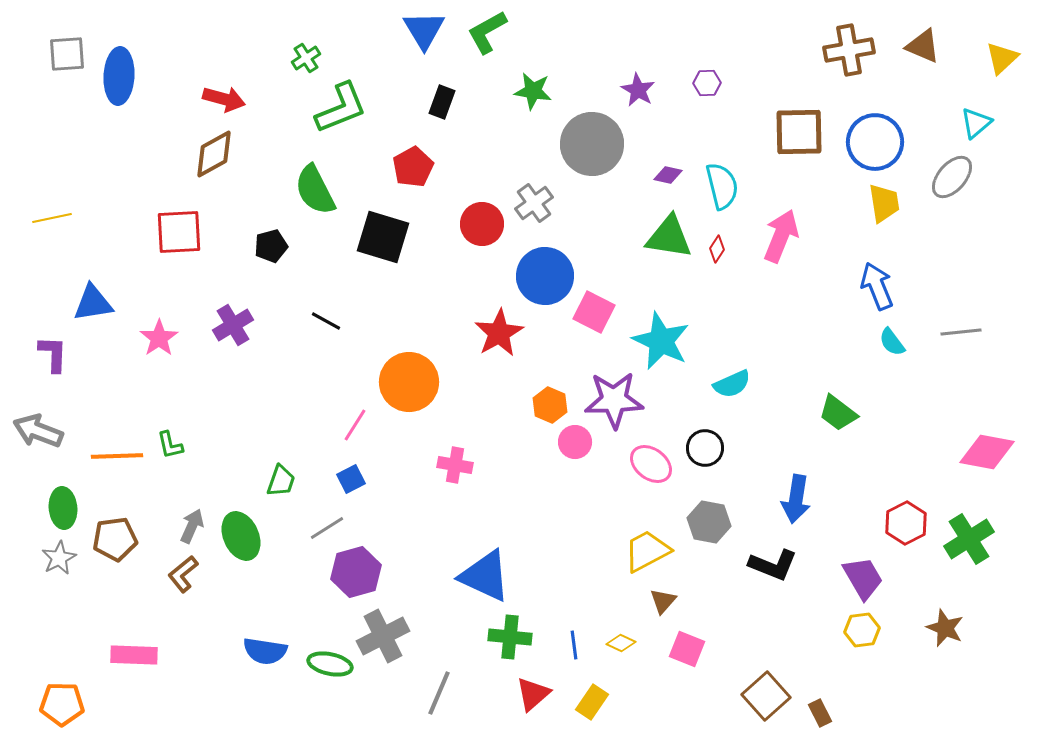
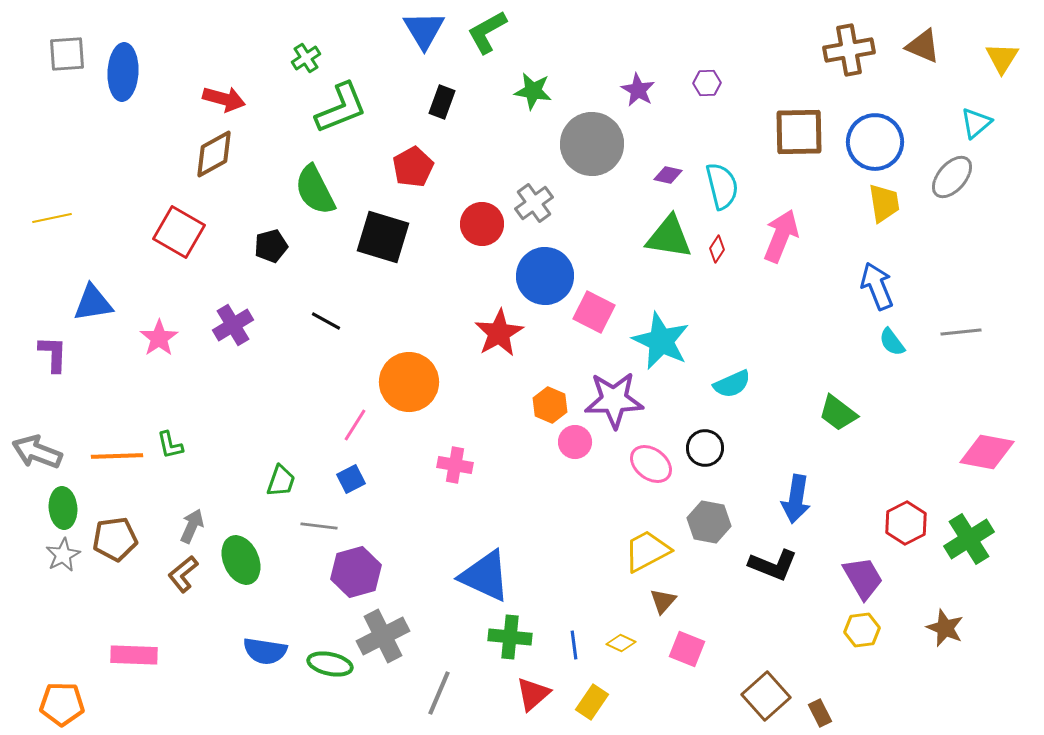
yellow triangle at (1002, 58): rotated 15 degrees counterclockwise
blue ellipse at (119, 76): moved 4 px right, 4 px up
red square at (179, 232): rotated 33 degrees clockwise
gray arrow at (38, 431): moved 1 px left, 21 px down
gray line at (327, 528): moved 8 px left, 2 px up; rotated 39 degrees clockwise
green ellipse at (241, 536): moved 24 px down
gray star at (59, 558): moved 4 px right, 3 px up
